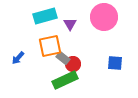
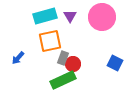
pink circle: moved 2 px left
purple triangle: moved 8 px up
orange square: moved 5 px up
gray rectangle: rotated 72 degrees clockwise
blue square: rotated 21 degrees clockwise
green rectangle: moved 2 px left
